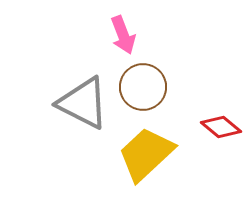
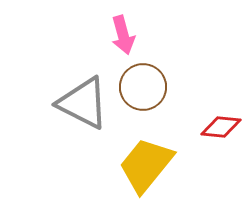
pink arrow: rotated 6 degrees clockwise
red diamond: rotated 33 degrees counterclockwise
yellow trapezoid: moved 11 px down; rotated 8 degrees counterclockwise
